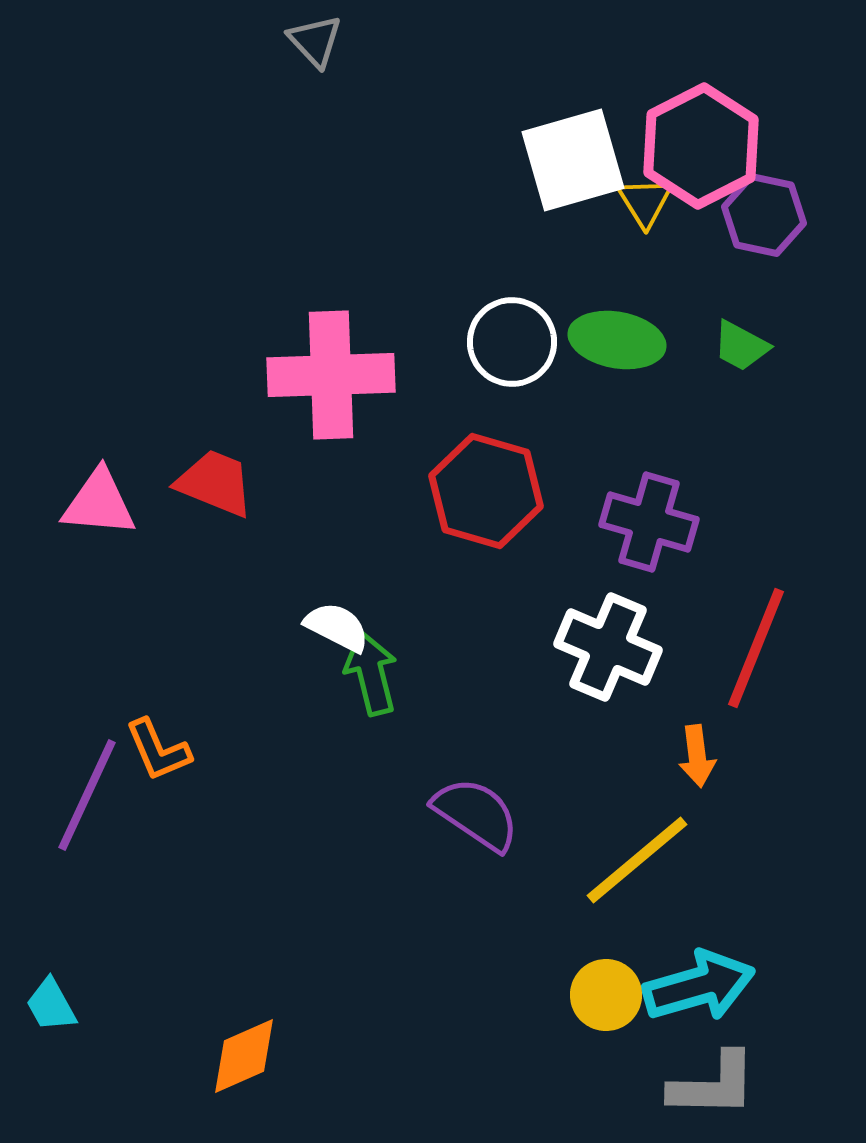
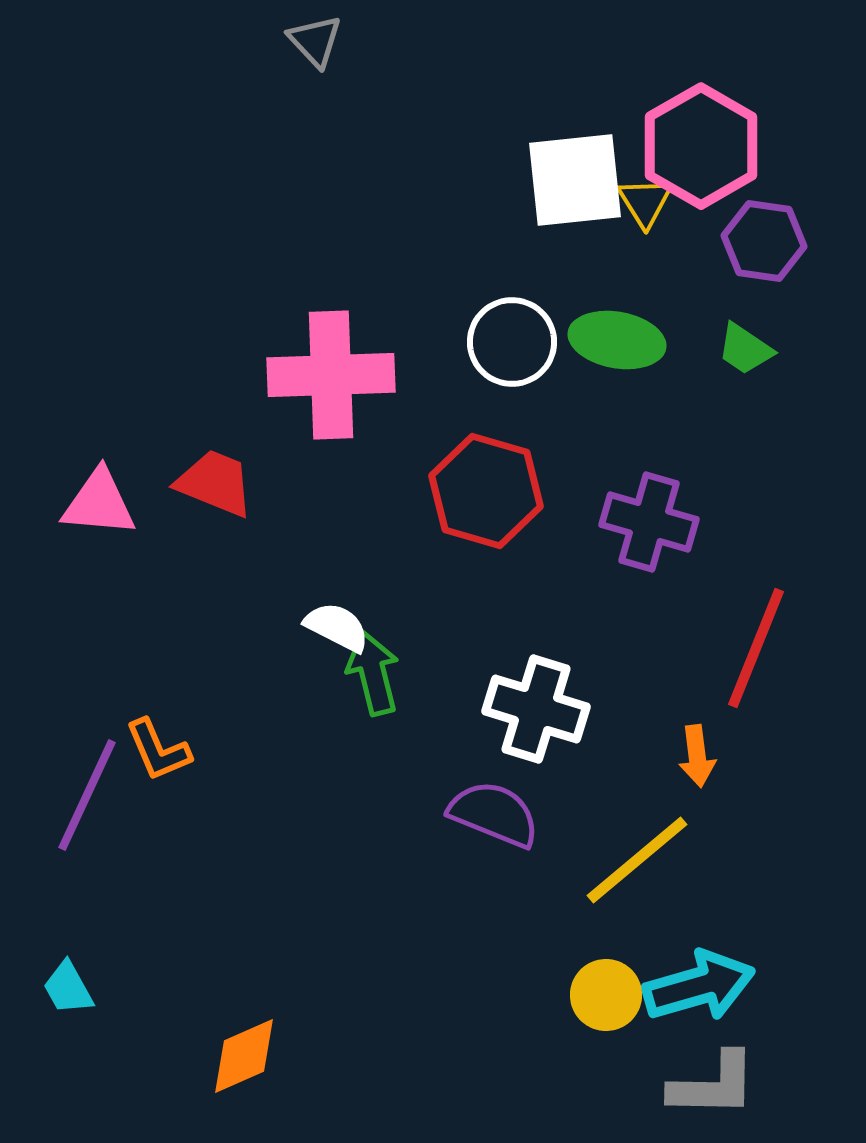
pink hexagon: rotated 3 degrees counterclockwise
white square: moved 2 px right, 20 px down; rotated 10 degrees clockwise
purple hexagon: moved 26 px down; rotated 4 degrees counterclockwise
green trapezoid: moved 4 px right, 3 px down; rotated 6 degrees clockwise
white cross: moved 72 px left, 62 px down; rotated 6 degrees counterclockwise
green arrow: moved 2 px right
purple semicircle: moved 18 px right; rotated 12 degrees counterclockwise
cyan trapezoid: moved 17 px right, 17 px up
